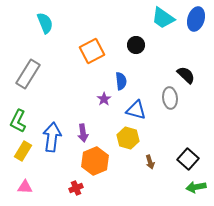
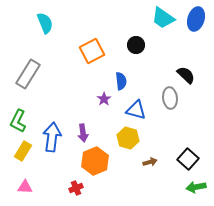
brown arrow: rotated 88 degrees counterclockwise
